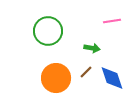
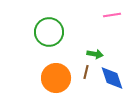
pink line: moved 6 px up
green circle: moved 1 px right, 1 px down
green arrow: moved 3 px right, 6 px down
brown line: rotated 32 degrees counterclockwise
